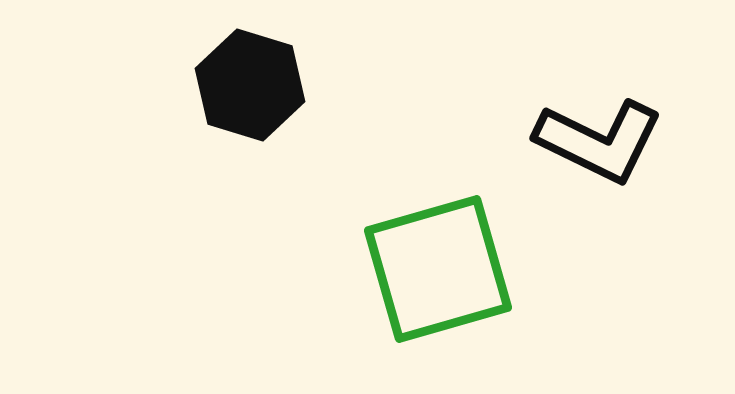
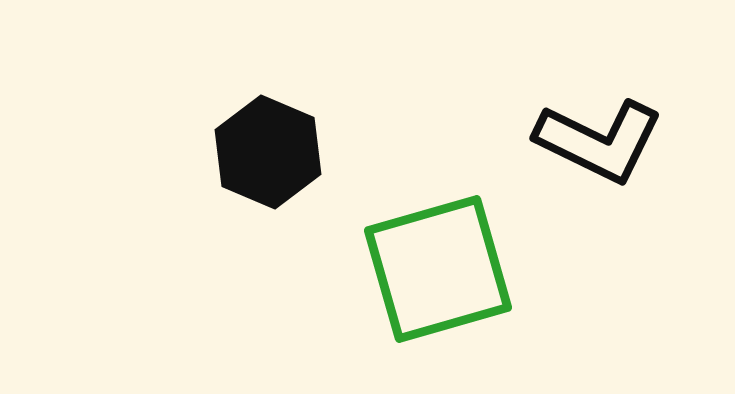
black hexagon: moved 18 px right, 67 px down; rotated 6 degrees clockwise
